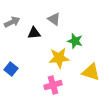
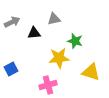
gray triangle: rotated 48 degrees counterclockwise
blue square: rotated 24 degrees clockwise
pink cross: moved 5 px left
